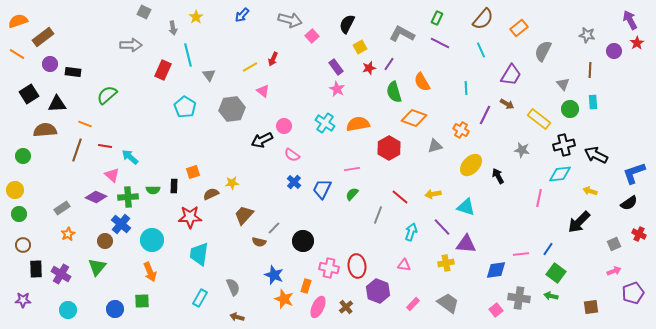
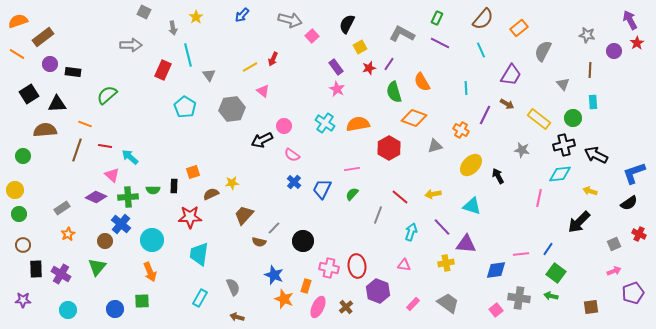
green circle at (570, 109): moved 3 px right, 9 px down
cyan triangle at (466, 207): moved 6 px right, 1 px up
